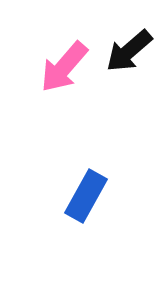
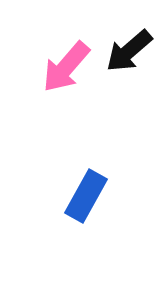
pink arrow: moved 2 px right
